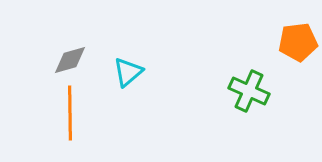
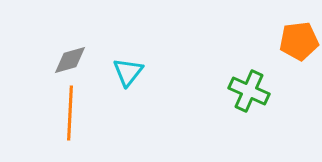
orange pentagon: moved 1 px right, 1 px up
cyan triangle: rotated 12 degrees counterclockwise
orange line: rotated 4 degrees clockwise
